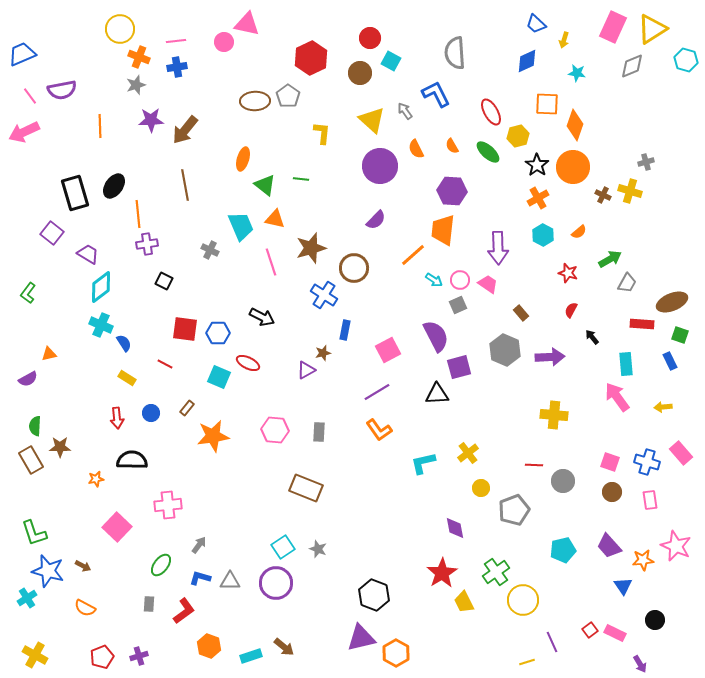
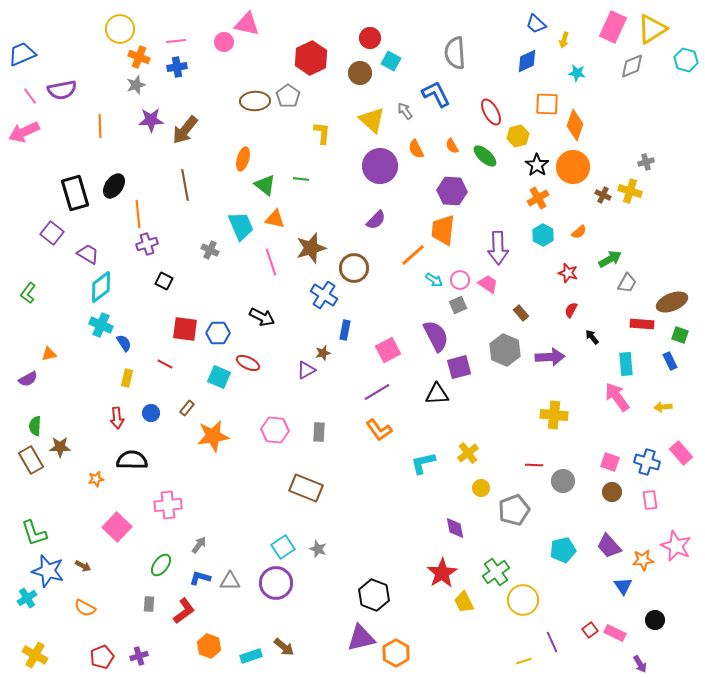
green ellipse at (488, 152): moved 3 px left, 4 px down
purple cross at (147, 244): rotated 10 degrees counterclockwise
yellow rectangle at (127, 378): rotated 72 degrees clockwise
yellow line at (527, 662): moved 3 px left, 1 px up
